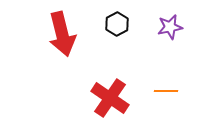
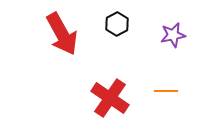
purple star: moved 3 px right, 8 px down
red arrow: rotated 15 degrees counterclockwise
